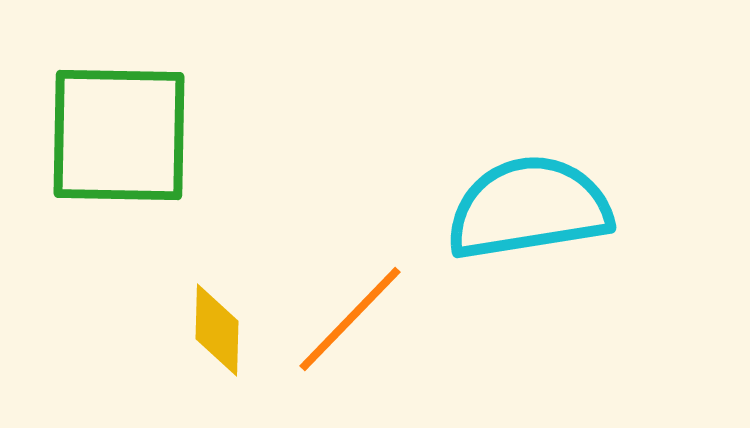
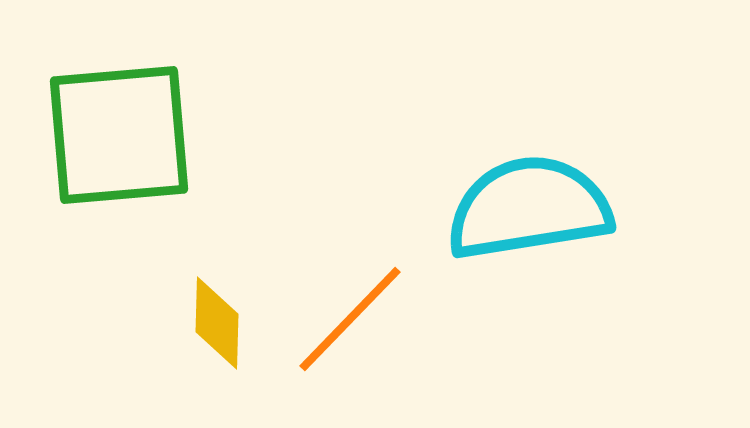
green square: rotated 6 degrees counterclockwise
yellow diamond: moved 7 px up
